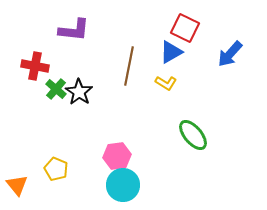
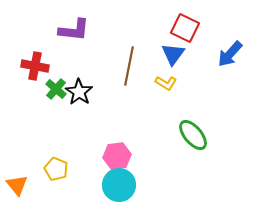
blue triangle: moved 2 px right, 2 px down; rotated 25 degrees counterclockwise
cyan circle: moved 4 px left
